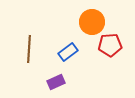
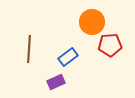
blue rectangle: moved 5 px down
